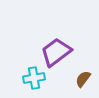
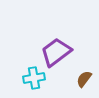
brown semicircle: moved 1 px right
